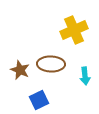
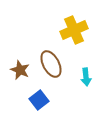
brown ellipse: rotated 60 degrees clockwise
cyan arrow: moved 1 px right, 1 px down
blue square: rotated 12 degrees counterclockwise
